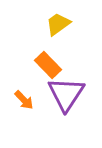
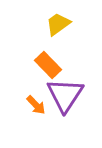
purple triangle: moved 1 px left, 1 px down
orange arrow: moved 12 px right, 5 px down
